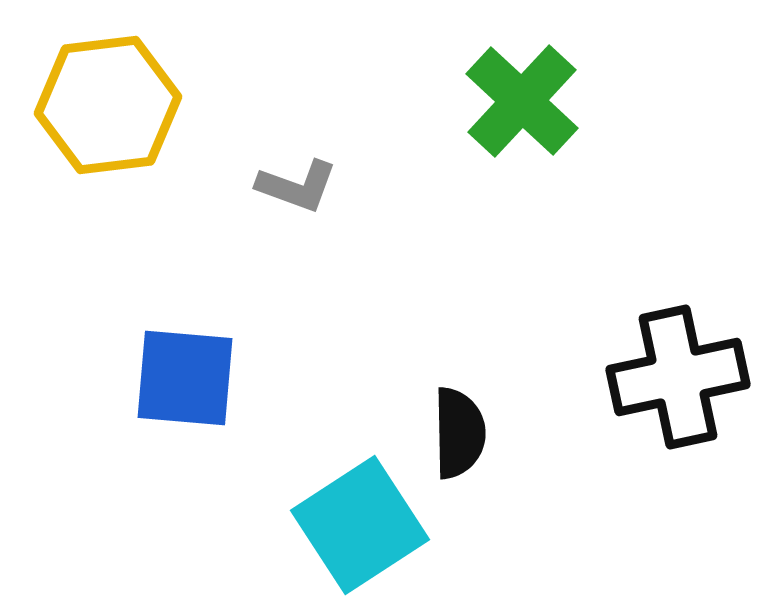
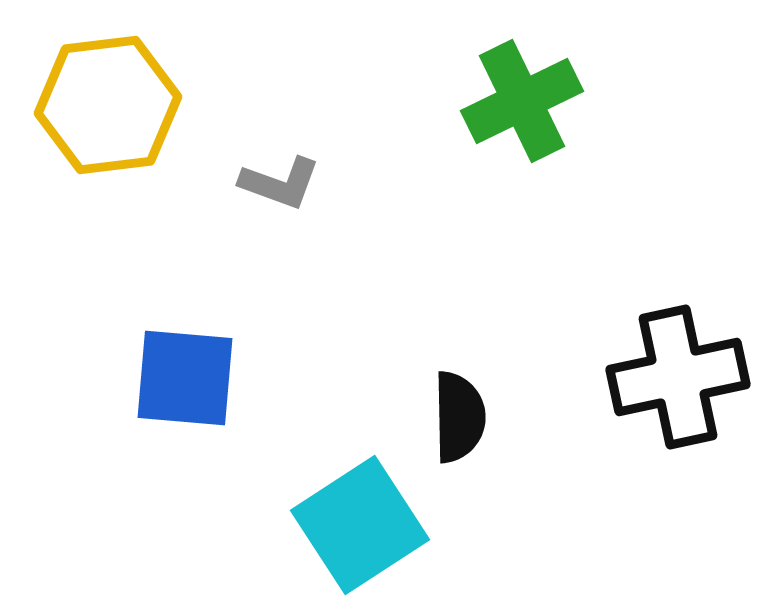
green cross: rotated 21 degrees clockwise
gray L-shape: moved 17 px left, 3 px up
black semicircle: moved 16 px up
